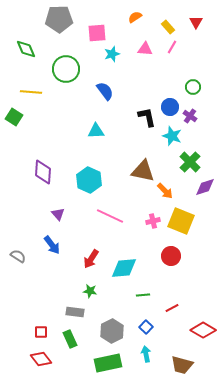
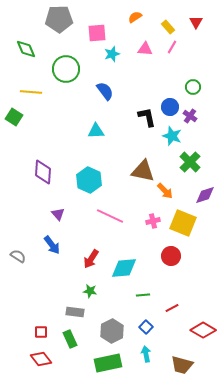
purple diamond at (205, 187): moved 8 px down
yellow square at (181, 221): moved 2 px right, 2 px down
